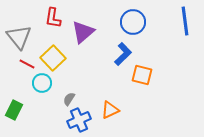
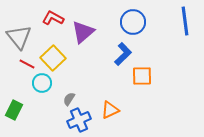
red L-shape: rotated 110 degrees clockwise
orange square: moved 1 px down; rotated 15 degrees counterclockwise
